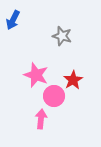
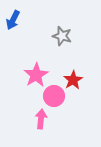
pink star: rotated 20 degrees clockwise
